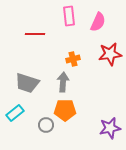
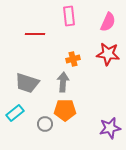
pink semicircle: moved 10 px right
red star: moved 2 px left; rotated 15 degrees clockwise
gray circle: moved 1 px left, 1 px up
